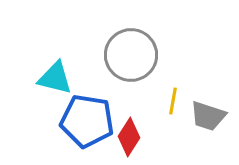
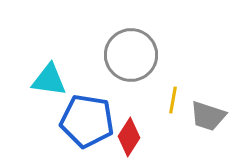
cyan triangle: moved 6 px left, 2 px down; rotated 6 degrees counterclockwise
yellow line: moved 1 px up
